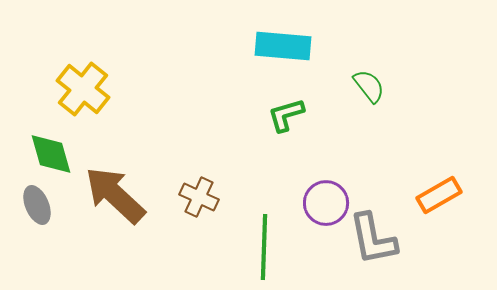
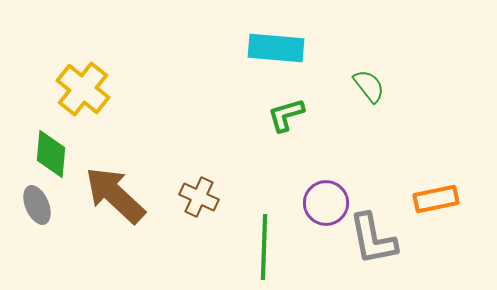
cyan rectangle: moved 7 px left, 2 px down
green diamond: rotated 21 degrees clockwise
orange rectangle: moved 3 px left, 4 px down; rotated 18 degrees clockwise
